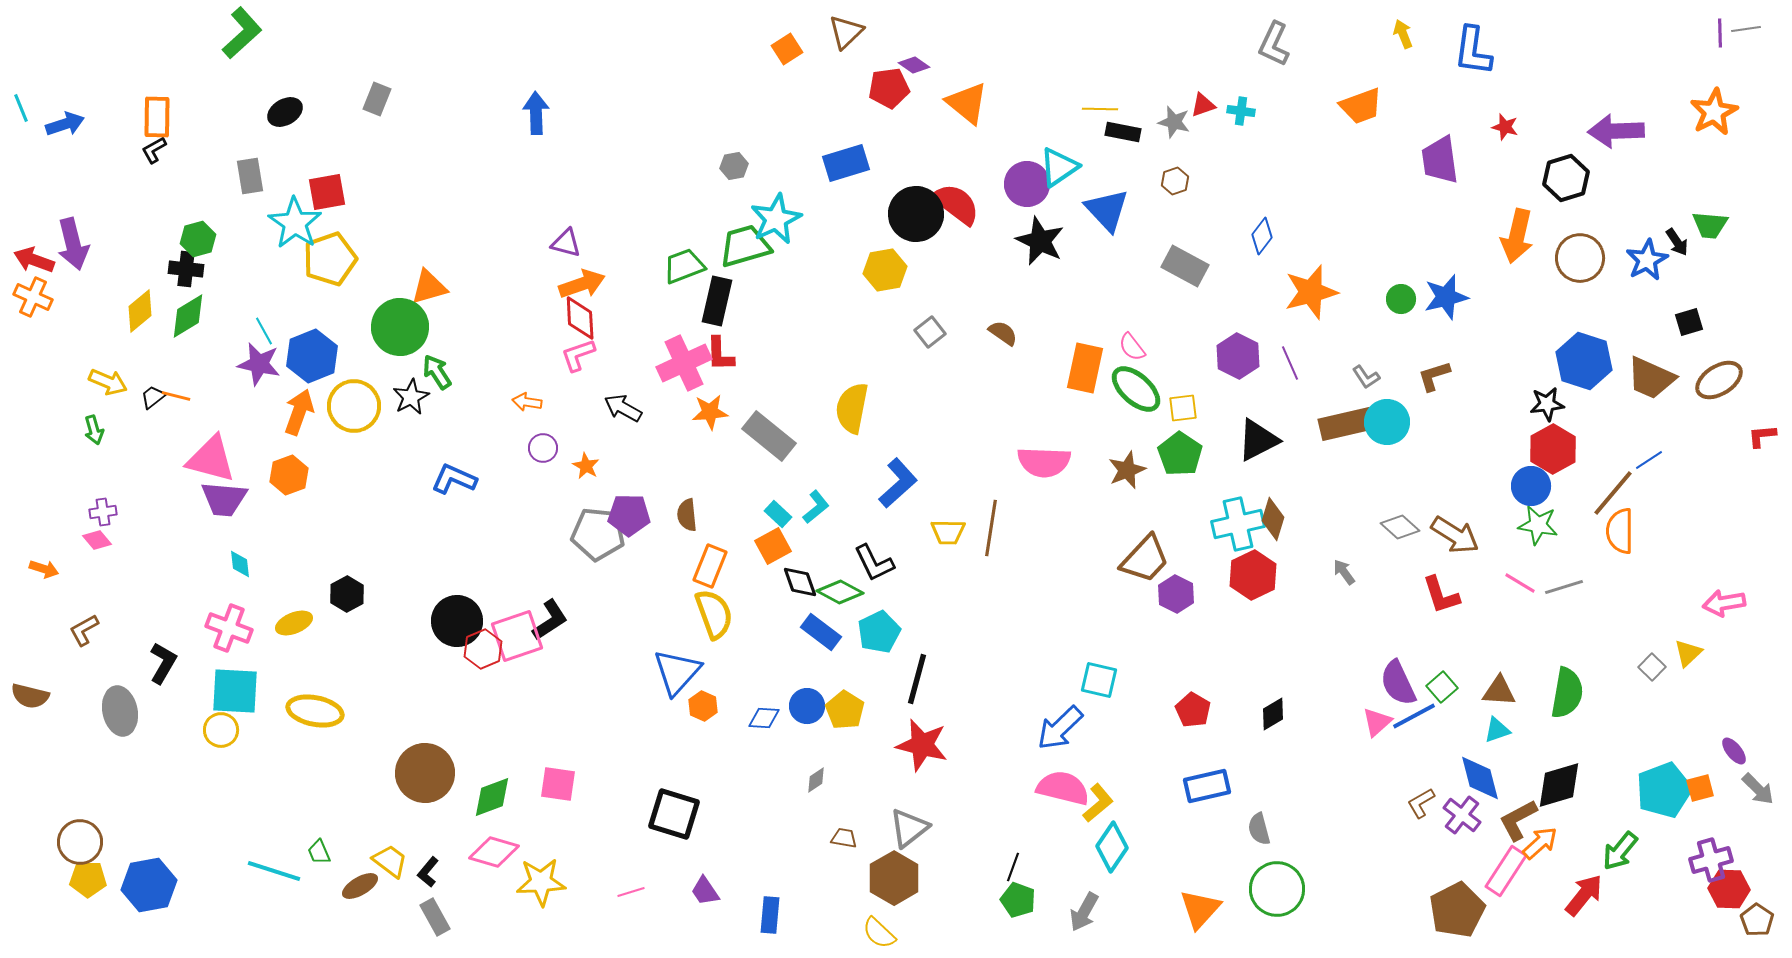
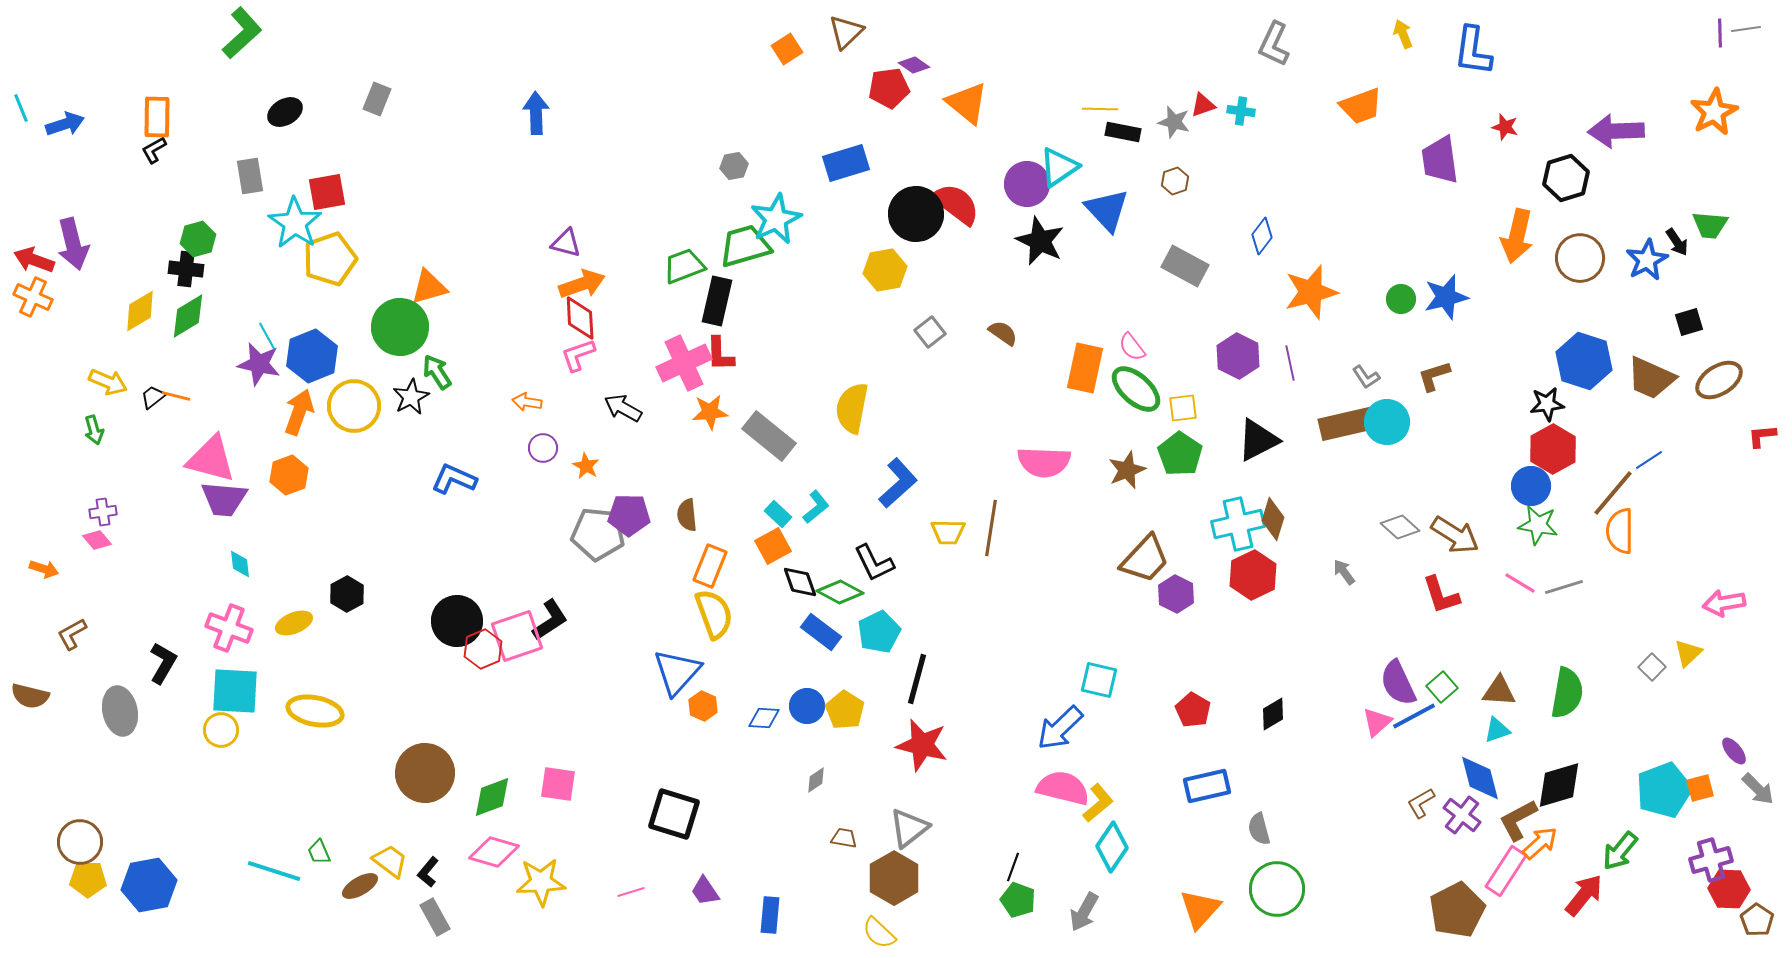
yellow diamond at (140, 311): rotated 9 degrees clockwise
cyan line at (264, 331): moved 3 px right, 5 px down
purple line at (1290, 363): rotated 12 degrees clockwise
brown L-shape at (84, 630): moved 12 px left, 4 px down
